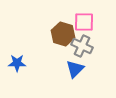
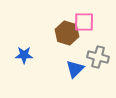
brown hexagon: moved 4 px right, 1 px up
gray cross: moved 16 px right, 11 px down; rotated 10 degrees counterclockwise
blue star: moved 7 px right, 8 px up
